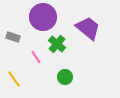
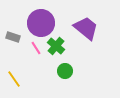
purple circle: moved 2 px left, 6 px down
purple trapezoid: moved 2 px left
green cross: moved 1 px left, 2 px down
pink line: moved 9 px up
green circle: moved 6 px up
